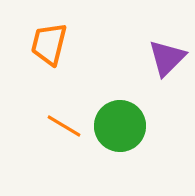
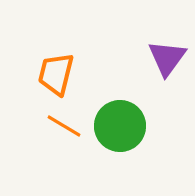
orange trapezoid: moved 7 px right, 30 px down
purple triangle: rotated 9 degrees counterclockwise
